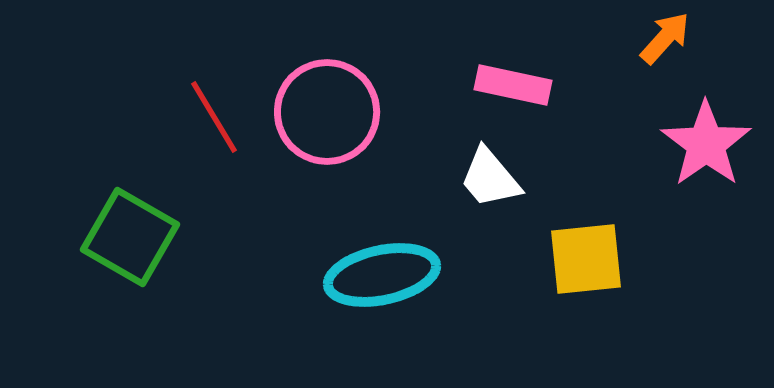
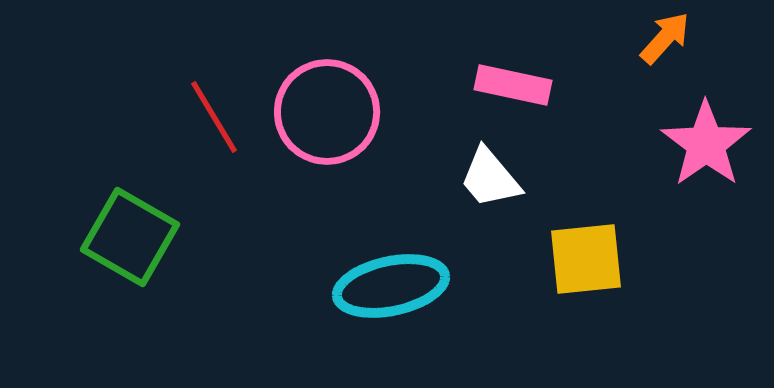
cyan ellipse: moved 9 px right, 11 px down
